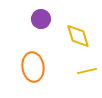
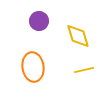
purple circle: moved 2 px left, 2 px down
yellow line: moved 3 px left, 1 px up
